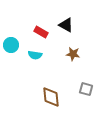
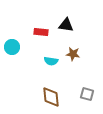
black triangle: rotated 21 degrees counterclockwise
red rectangle: rotated 24 degrees counterclockwise
cyan circle: moved 1 px right, 2 px down
cyan semicircle: moved 16 px right, 6 px down
gray square: moved 1 px right, 5 px down
